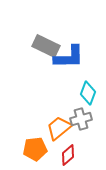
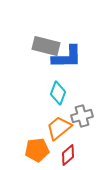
gray rectangle: rotated 12 degrees counterclockwise
blue L-shape: moved 2 px left
cyan diamond: moved 30 px left
gray cross: moved 1 px right, 3 px up
orange pentagon: moved 2 px right, 1 px down
